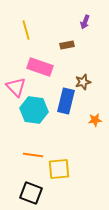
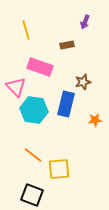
blue rectangle: moved 3 px down
orange line: rotated 30 degrees clockwise
black square: moved 1 px right, 2 px down
